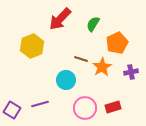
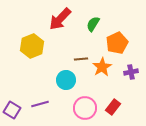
brown line: rotated 24 degrees counterclockwise
red rectangle: rotated 35 degrees counterclockwise
